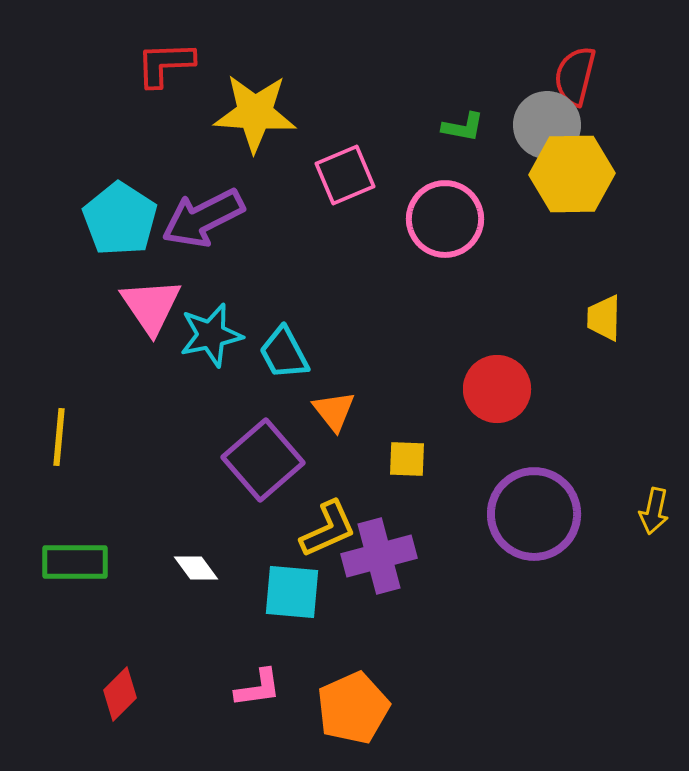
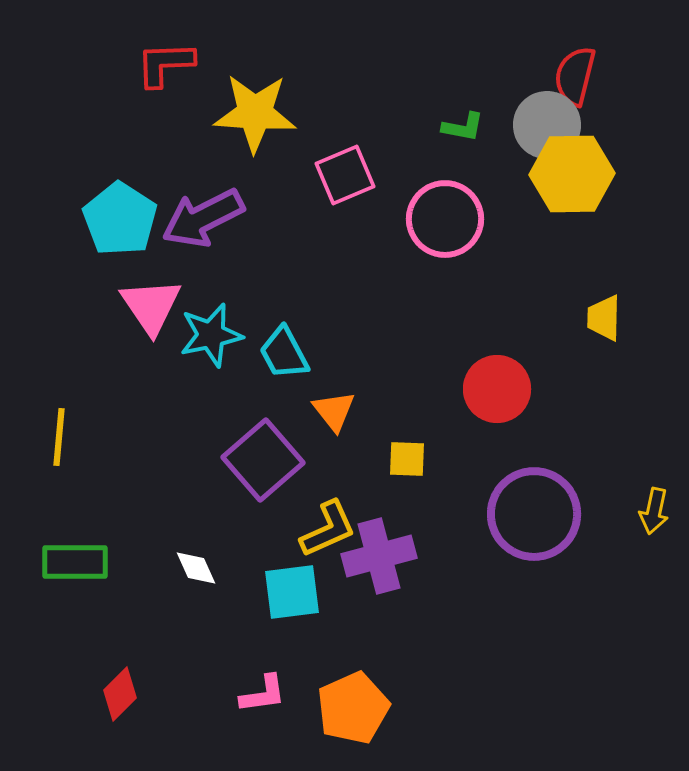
white diamond: rotated 12 degrees clockwise
cyan square: rotated 12 degrees counterclockwise
pink L-shape: moved 5 px right, 6 px down
